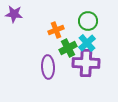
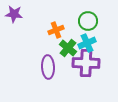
cyan cross: rotated 18 degrees clockwise
green cross: rotated 24 degrees counterclockwise
